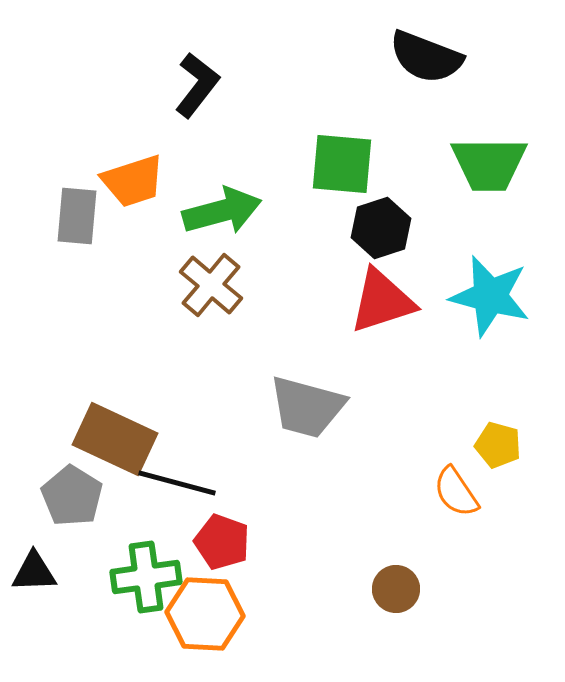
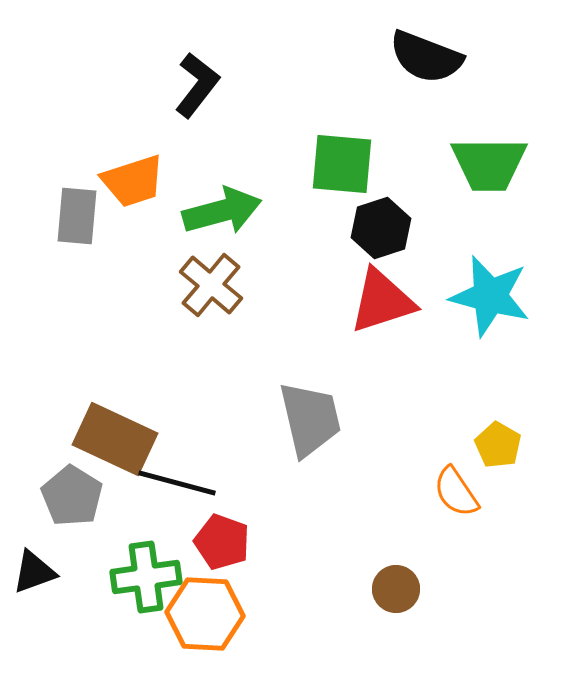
gray trapezoid: moved 3 px right, 12 px down; rotated 118 degrees counterclockwise
yellow pentagon: rotated 15 degrees clockwise
black triangle: rotated 18 degrees counterclockwise
